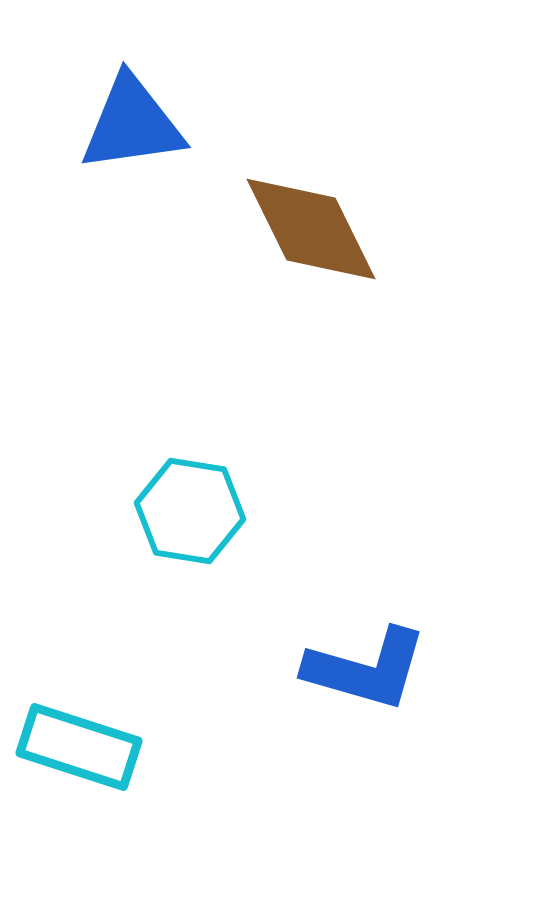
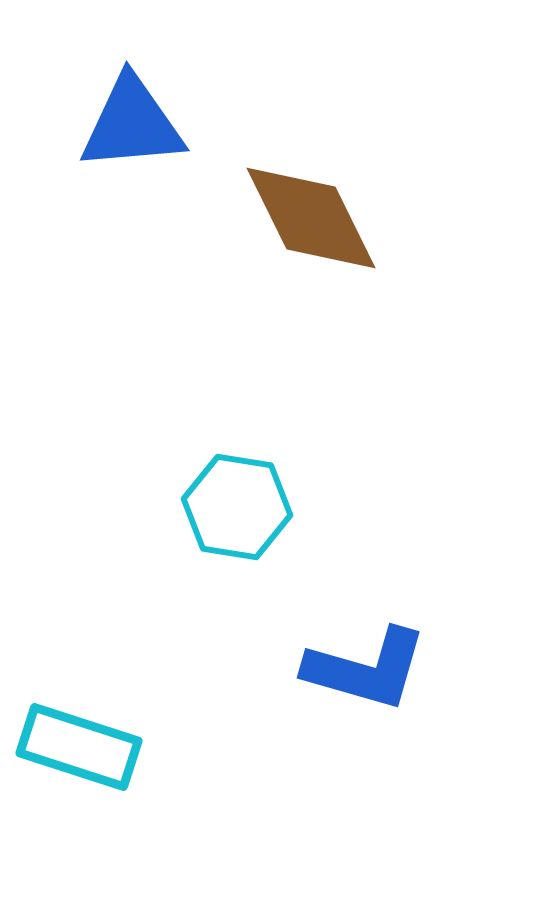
blue triangle: rotated 3 degrees clockwise
brown diamond: moved 11 px up
cyan hexagon: moved 47 px right, 4 px up
